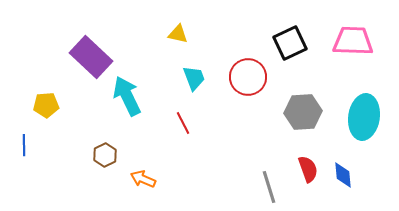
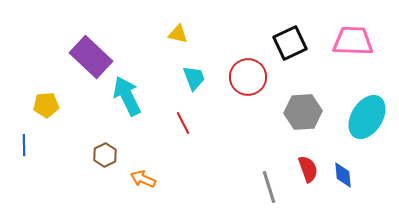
cyan ellipse: moved 3 px right; rotated 24 degrees clockwise
